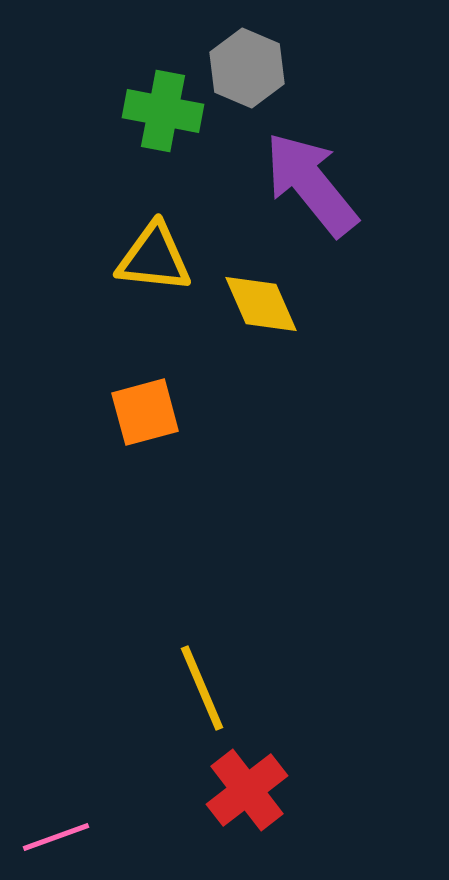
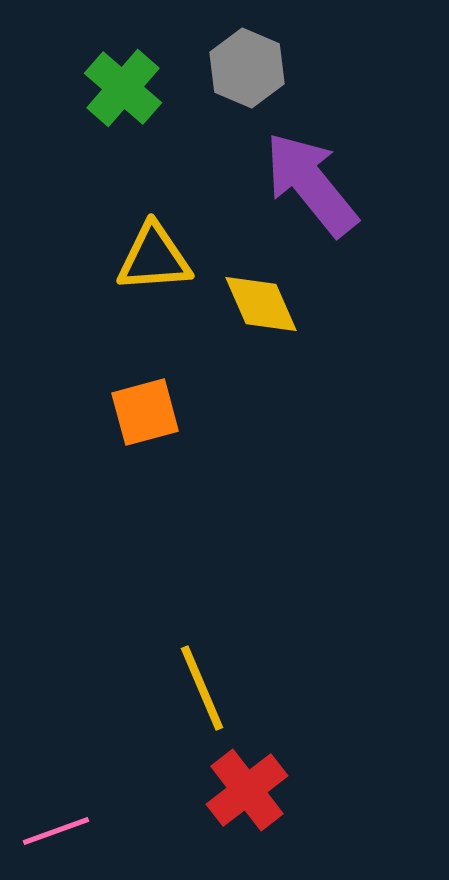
green cross: moved 40 px left, 23 px up; rotated 30 degrees clockwise
yellow triangle: rotated 10 degrees counterclockwise
pink line: moved 6 px up
